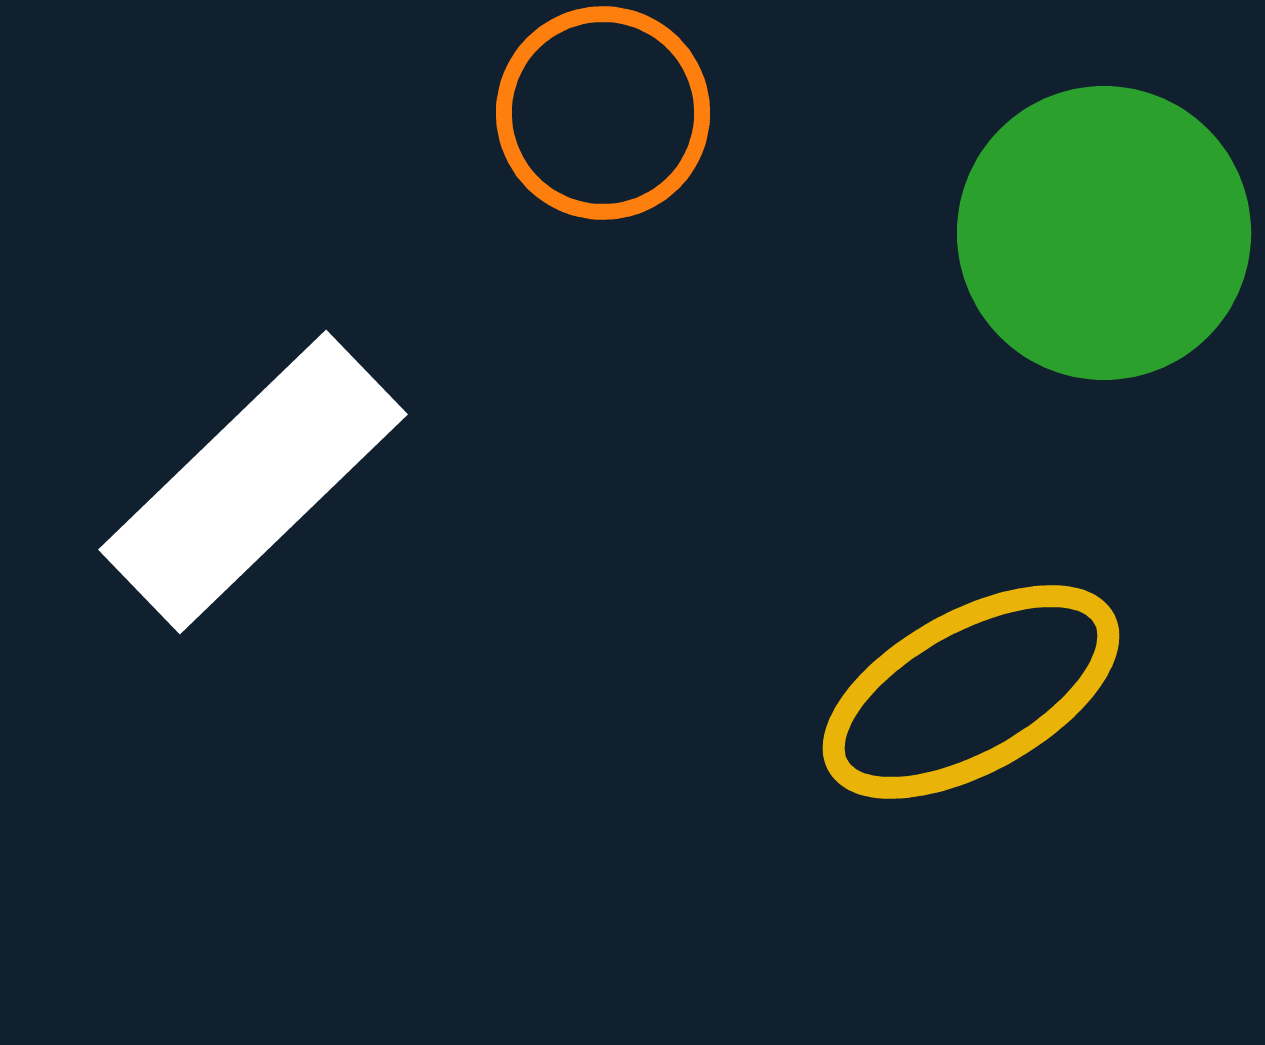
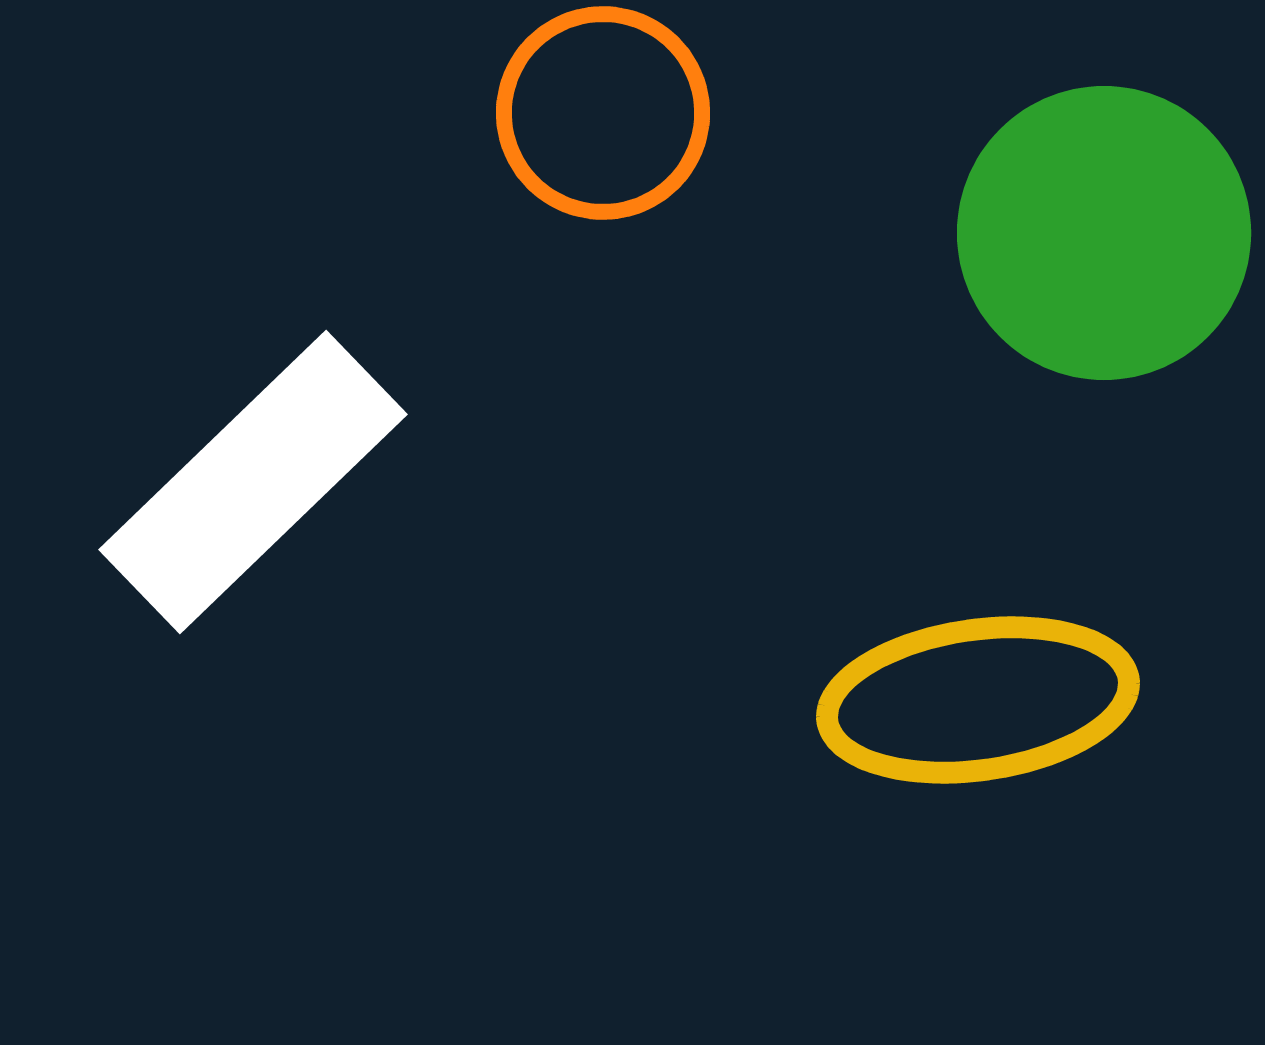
yellow ellipse: moved 7 px right, 8 px down; rotated 21 degrees clockwise
